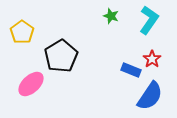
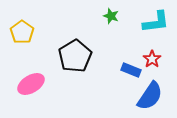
cyan L-shape: moved 7 px right, 2 px down; rotated 48 degrees clockwise
black pentagon: moved 14 px right
pink ellipse: rotated 12 degrees clockwise
